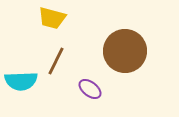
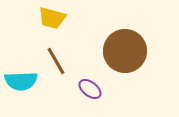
brown line: rotated 56 degrees counterclockwise
